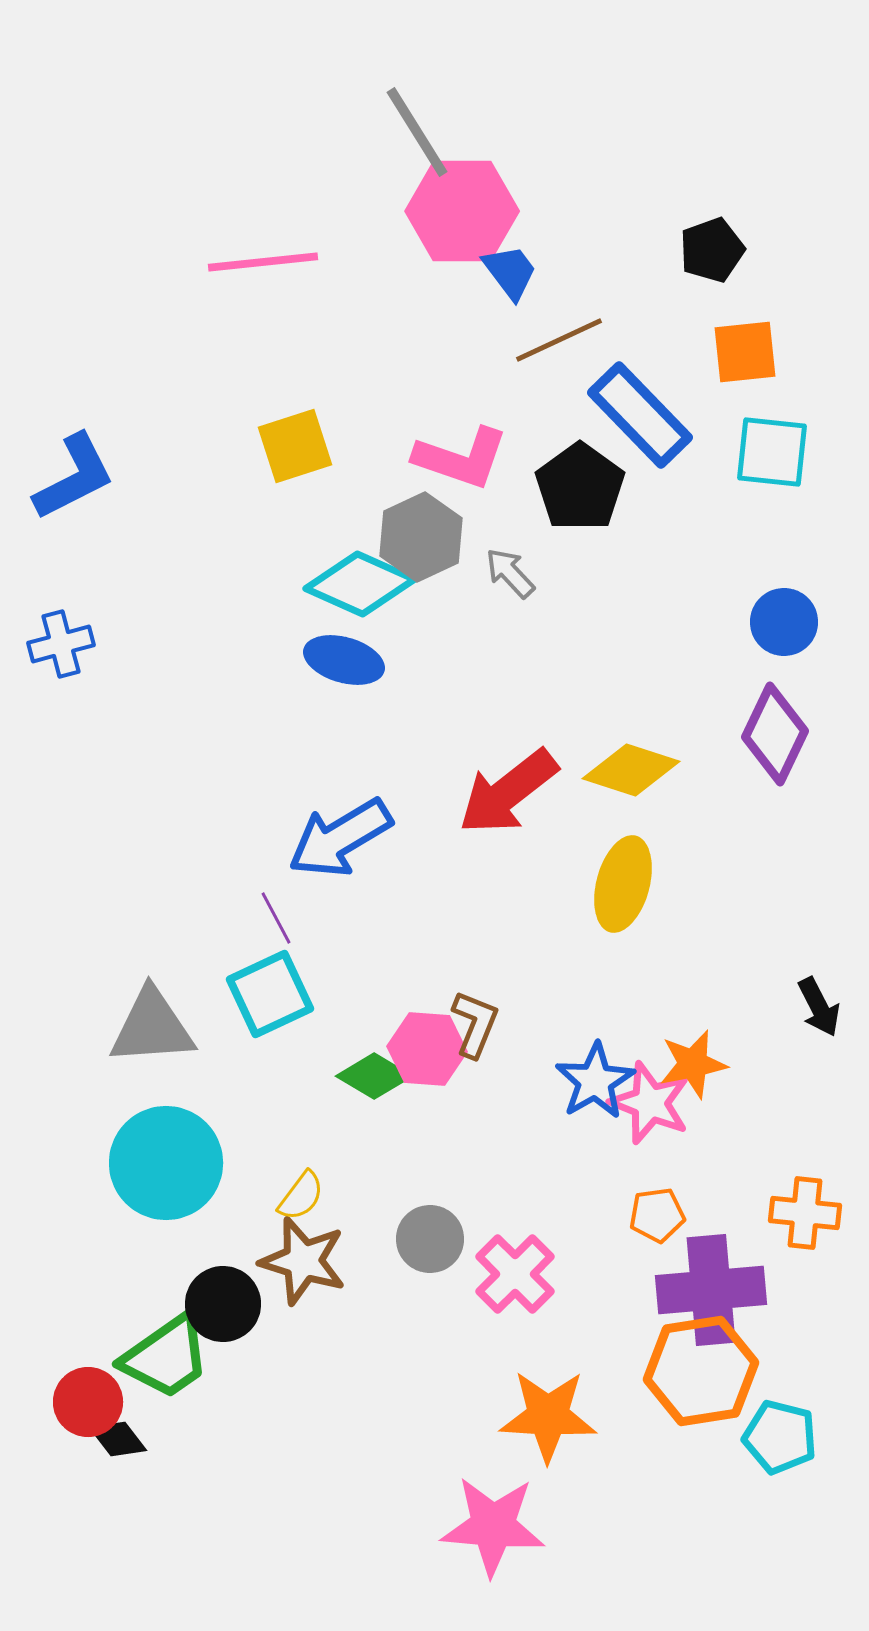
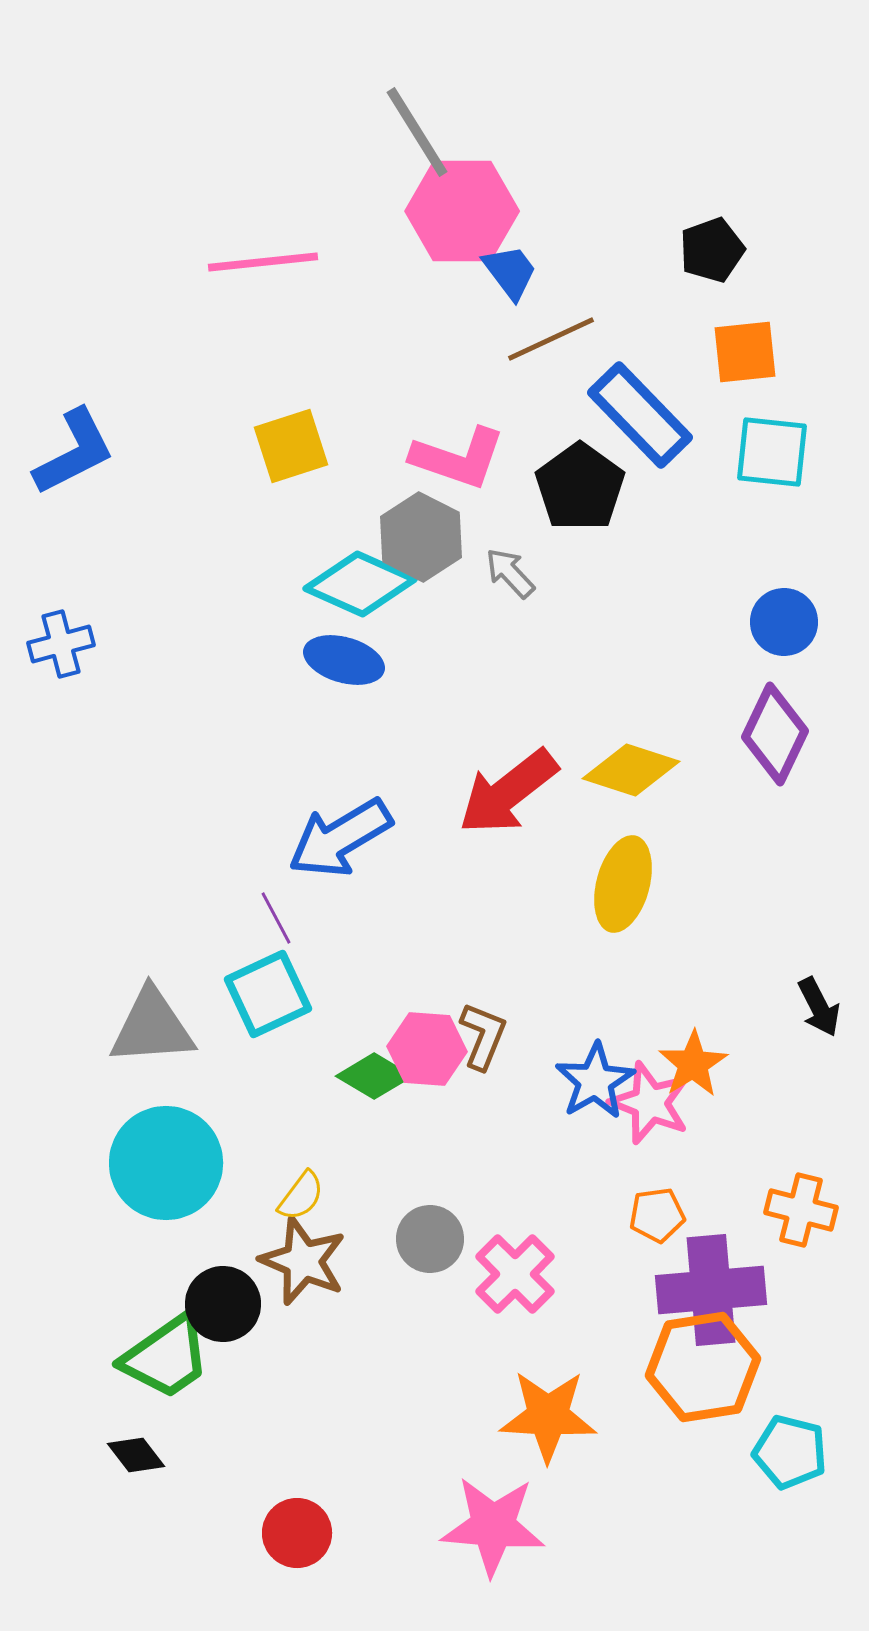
brown line at (559, 340): moved 8 px left, 1 px up
yellow square at (295, 446): moved 4 px left
pink L-shape at (461, 458): moved 3 px left
blue L-shape at (74, 477): moved 25 px up
gray hexagon at (421, 537): rotated 8 degrees counterclockwise
cyan square at (270, 994): moved 2 px left
brown L-shape at (475, 1024): moved 8 px right, 12 px down
orange star at (693, 1064): rotated 20 degrees counterclockwise
orange cross at (805, 1213): moved 4 px left, 3 px up; rotated 8 degrees clockwise
brown star at (303, 1261): rotated 6 degrees clockwise
orange hexagon at (701, 1371): moved 2 px right, 4 px up
red circle at (88, 1402): moved 209 px right, 131 px down
cyan pentagon at (780, 1437): moved 10 px right, 15 px down
black diamond at (118, 1439): moved 18 px right, 16 px down
